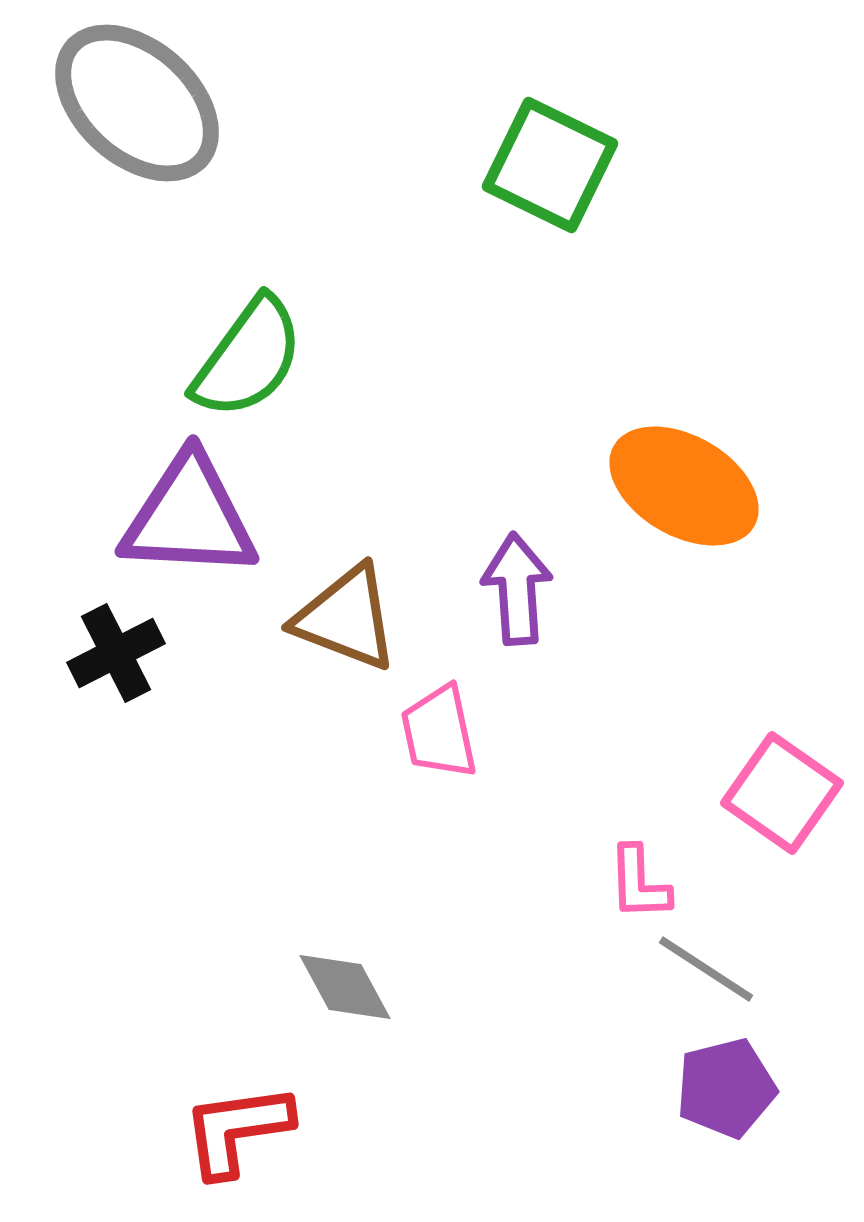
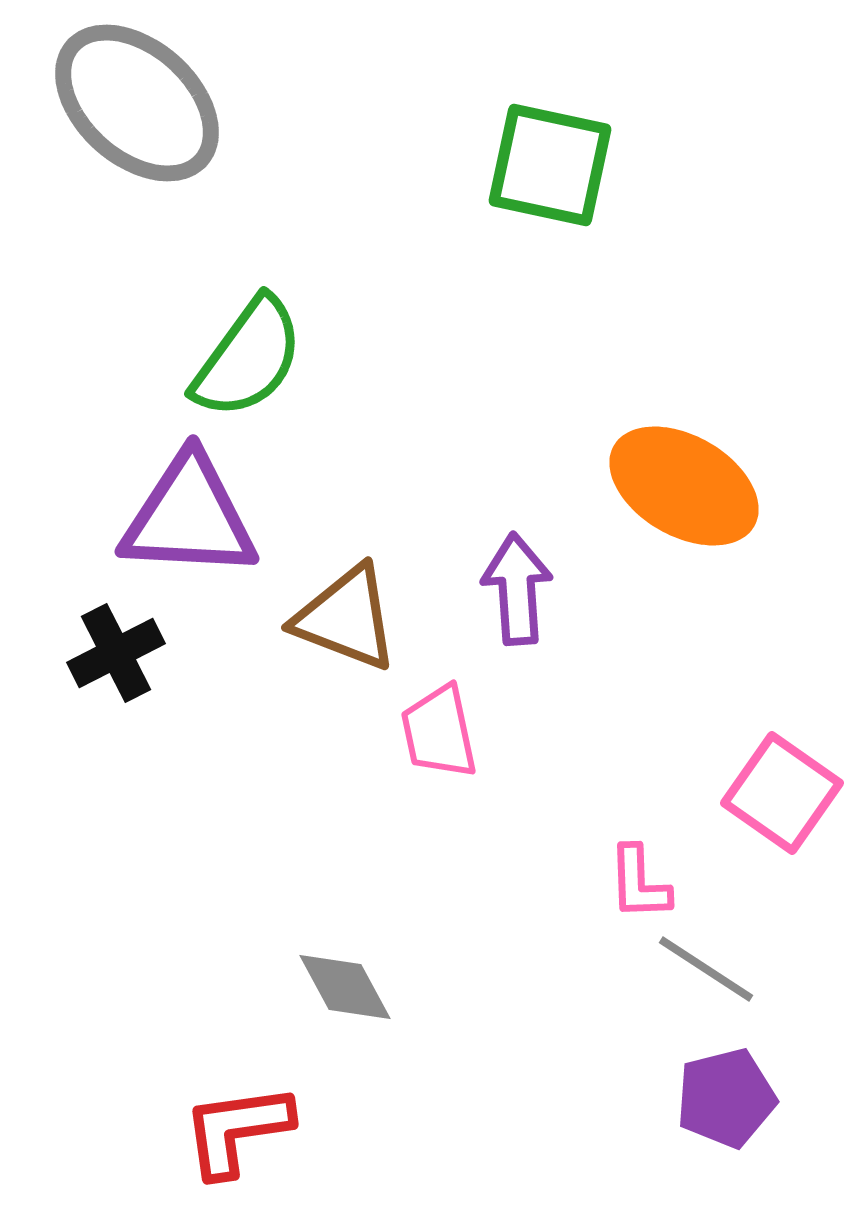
green square: rotated 14 degrees counterclockwise
purple pentagon: moved 10 px down
